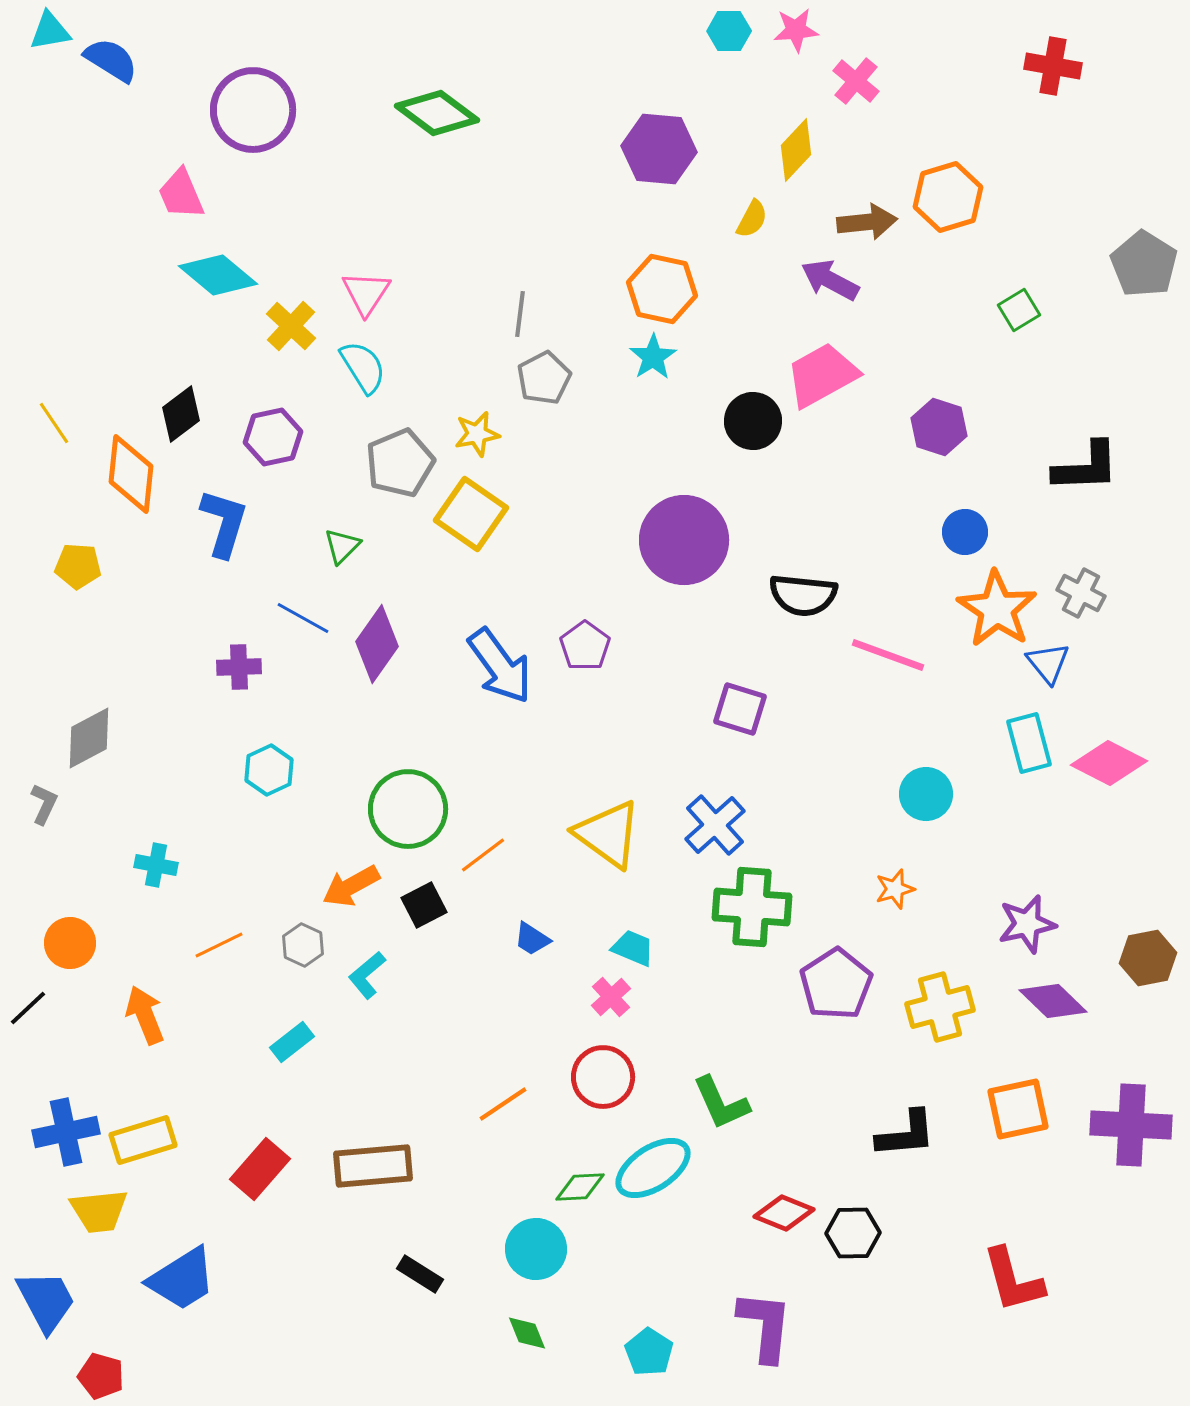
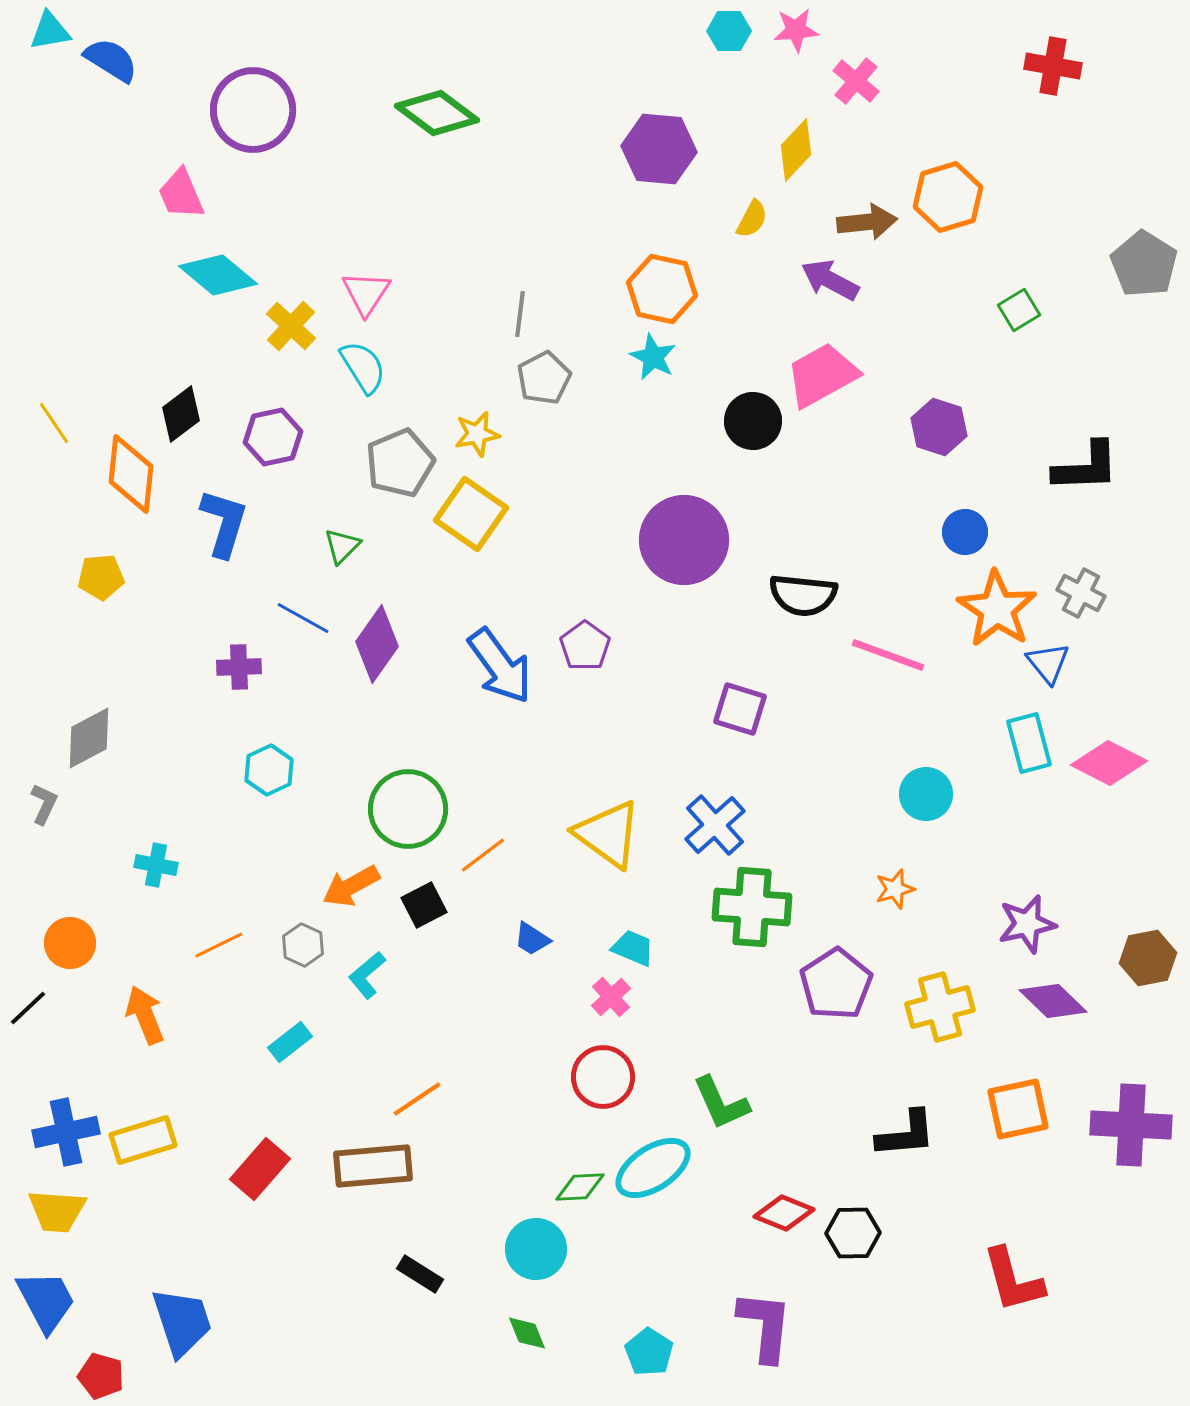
cyan star at (653, 357): rotated 12 degrees counterclockwise
yellow pentagon at (78, 566): moved 23 px right, 11 px down; rotated 9 degrees counterclockwise
cyan rectangle at (292, 1042): moved 2 px left
orange line at (503, 1104): moved 86 px left, 5 px up
yellow trapezoid at (99, 1211): moved 42 px left; rotated 10 degrees clockwise
blue trapezoid at (182, 1279): moved 43 px down; rotated 76 degrees counterclockwise
